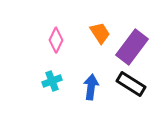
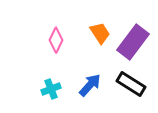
purple rectangle: moved 1 px right, 5 px up
cyan cross: moved 1 px left, 8 px down
blue arrow: moved 1 px left, 2 px up; rotated 35 degrees clockwise
